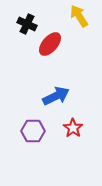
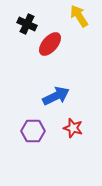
red star: rotated 18 degrees counterclockwise
